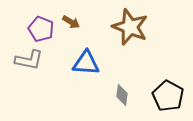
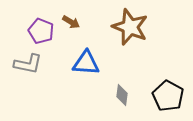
purple pentagon: moved 2 px down
gray L-shape: moved 1 px left, 4 px down
